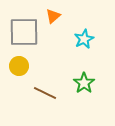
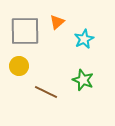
orange triangle: moved 4 px right, 6 px down
gray square: moved 1 px right, 1 px up
green star: moved 1 px left, 3 px up; rotated 15 degrees counterclockwise
brown line: moved 1 px right, 1 px up
